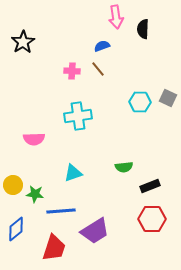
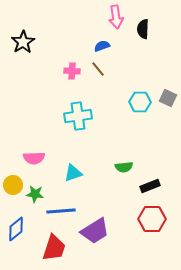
pink semicircle: moved 19 px down
